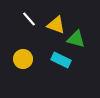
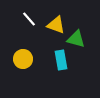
cyan rectangle: rotated 54 degrees clockwise
